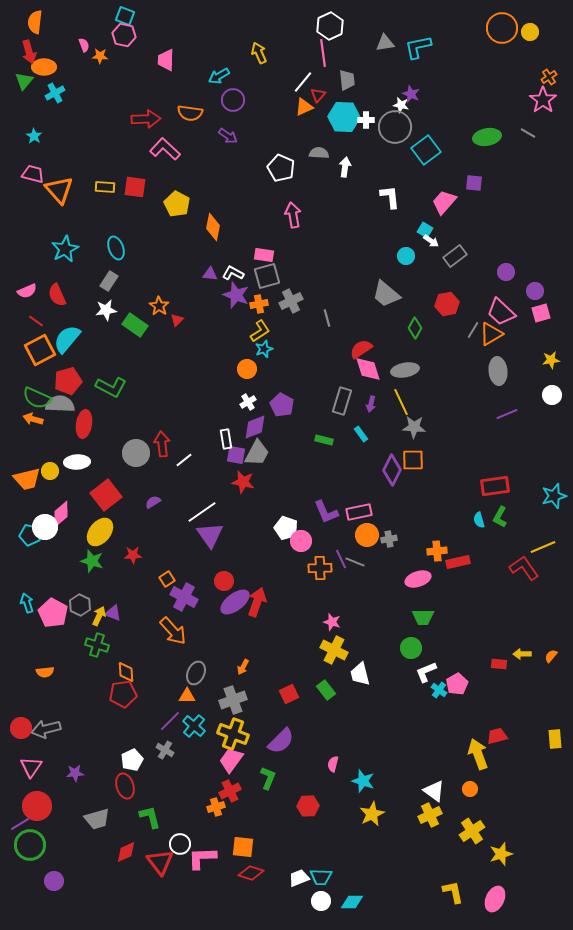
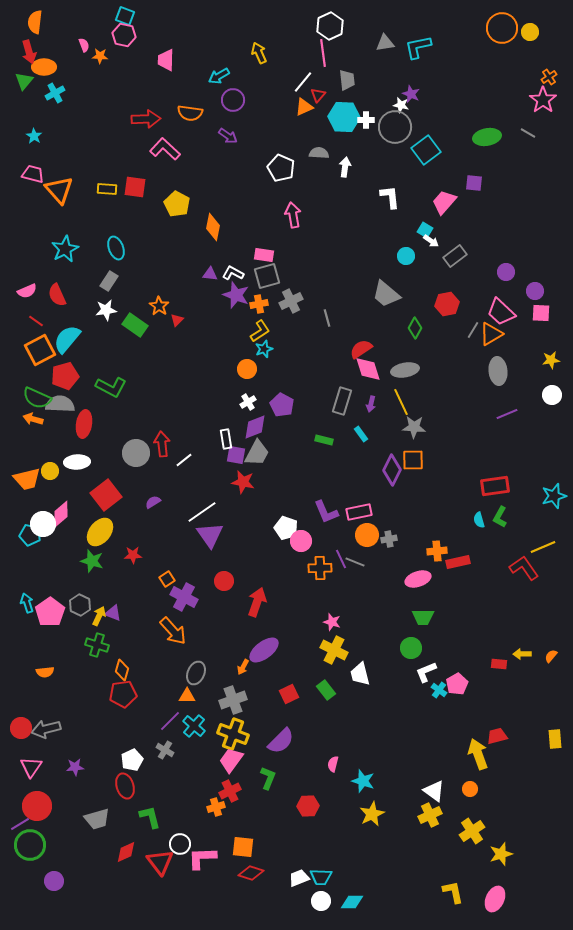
yellow rectangle at (105, 187): moved 2 px right, 2 px down
pink square at (541, 313): rotated 18 degrees clockwise
red pentagon at (68, 381): moved 3 px left, 5 px up
white circle at (45, 527): moved 2 px left, 3 px up
purple ellipse at (235, 602): moved 29 px right, 48 px down
pink pentagon at (53, 613): moved 3 px left, 1 px up; rotated 8 degrees clockwise
orange diamond at (126, 672): moved 4 px left, 2 px up; rotated 20 degrees clockwise
purple star at (75, 773): moved 6 px up
